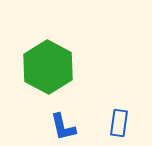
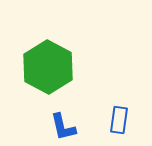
blue rectangle: moved 3 px up
